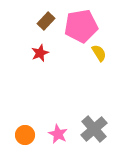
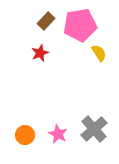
pink pentagon: moved 1 px left, 1 px up
